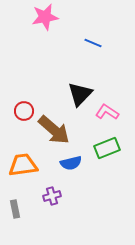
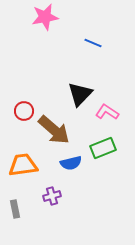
green rectangle: moved 4 px left
